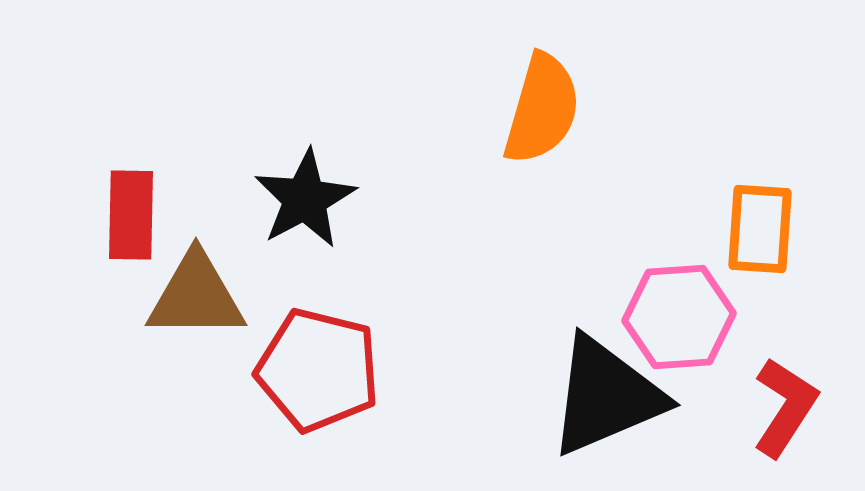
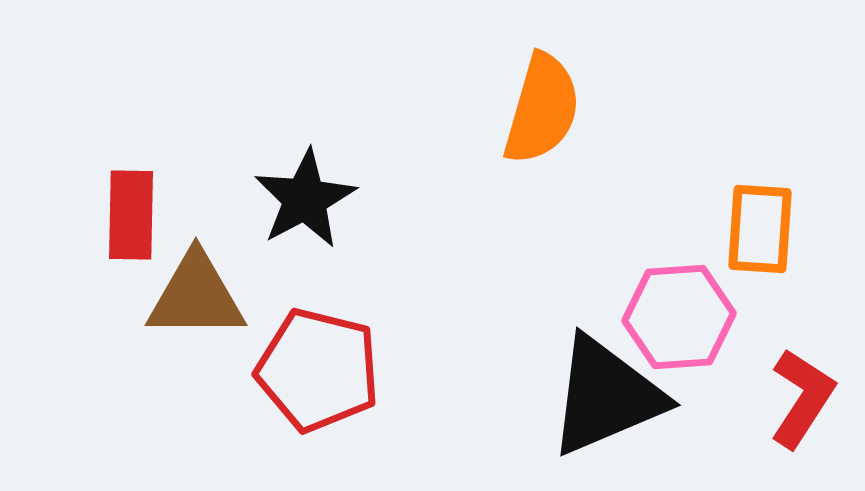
red L-shape: moved 17 px right, 9 px up
